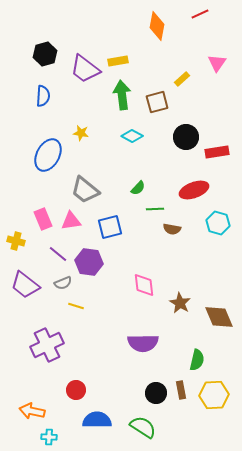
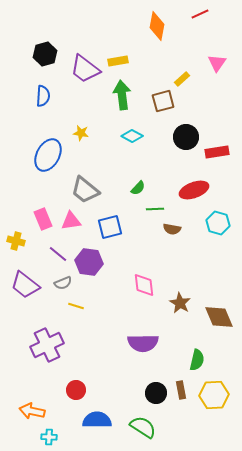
brown square at (157, 102): moved 6 px right, 1 px up
